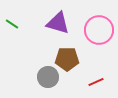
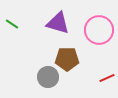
red line: moved 11 px right, 4 px up
